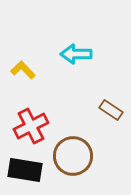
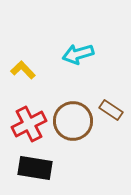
cyan arrow: moved 2 px right; rotated 16 degrees counterclockwise
red cross: moved 2 px left, 2 px up
brown circle: moved 35 px up
black rectangle: moved 10 px right, 2 px up
